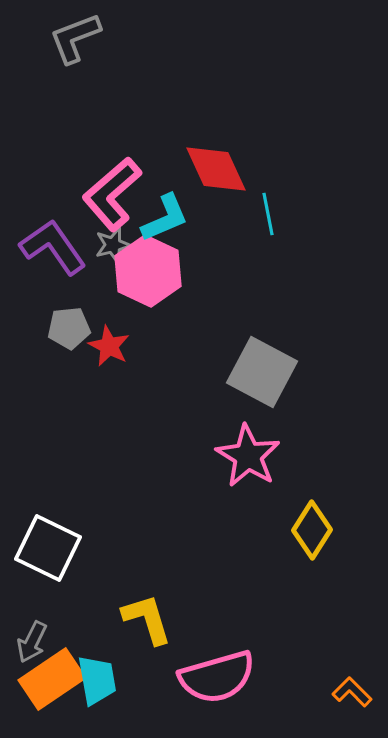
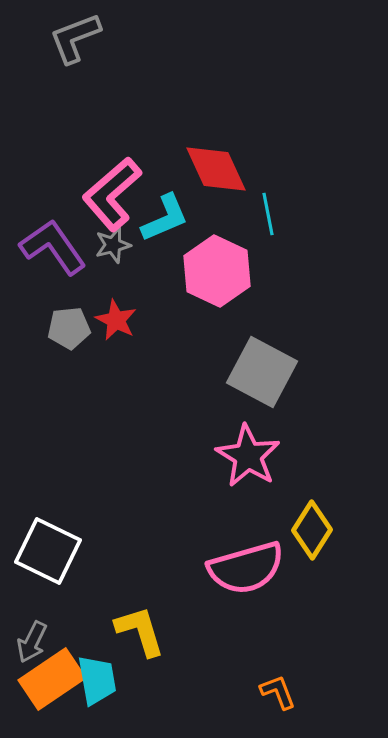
pink hexagon: moved 69 px right
red star: moved 7 px right, 26 px up
white square: moved 3 px down
yellow L-shape: moved 7 px left, 12 px down
pink semicircle: moved 29 px right, 109 px up
orange L-shape: moved 74 px left; rotated 24 degrees clockwise
